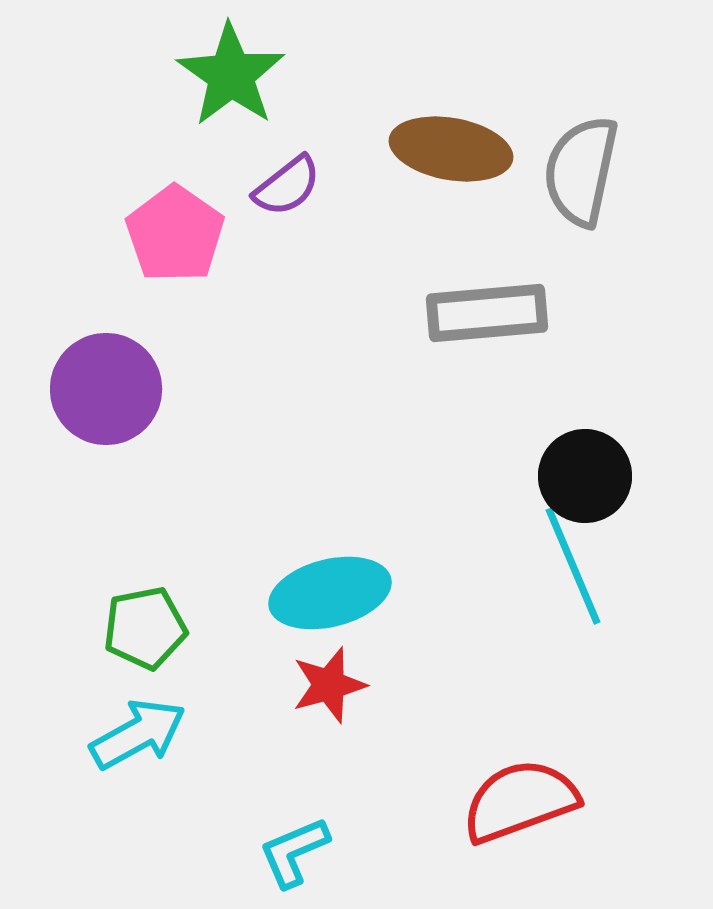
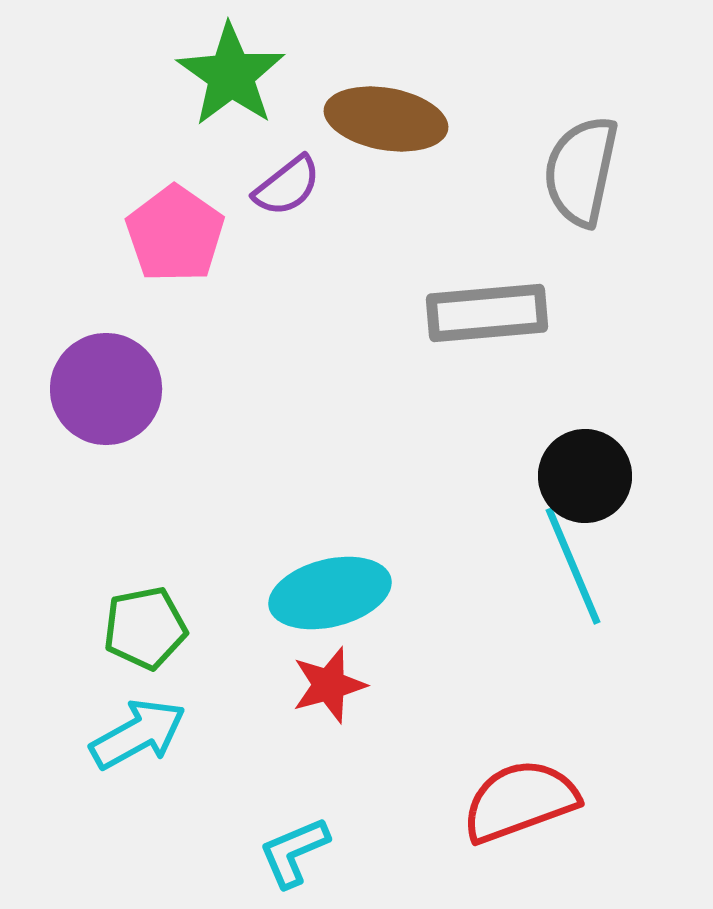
brown ellipse: moved 65 px left, 30 px up
